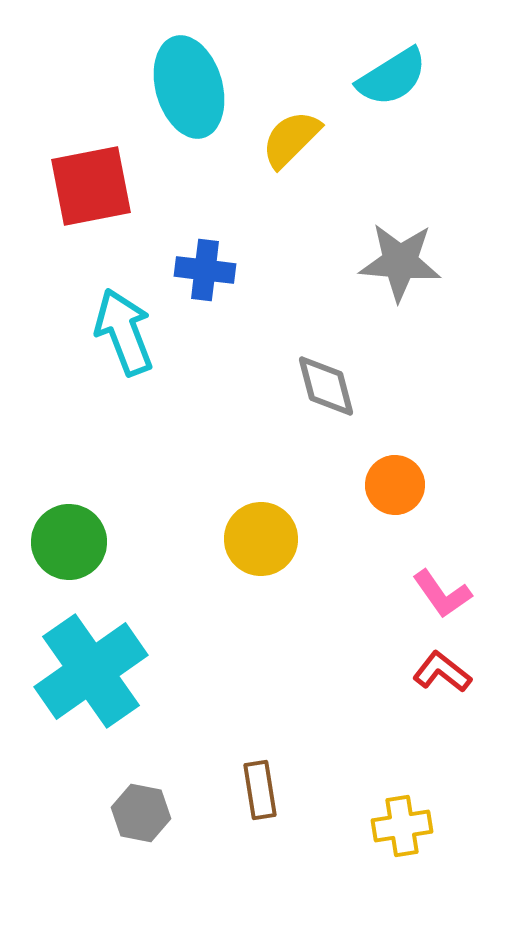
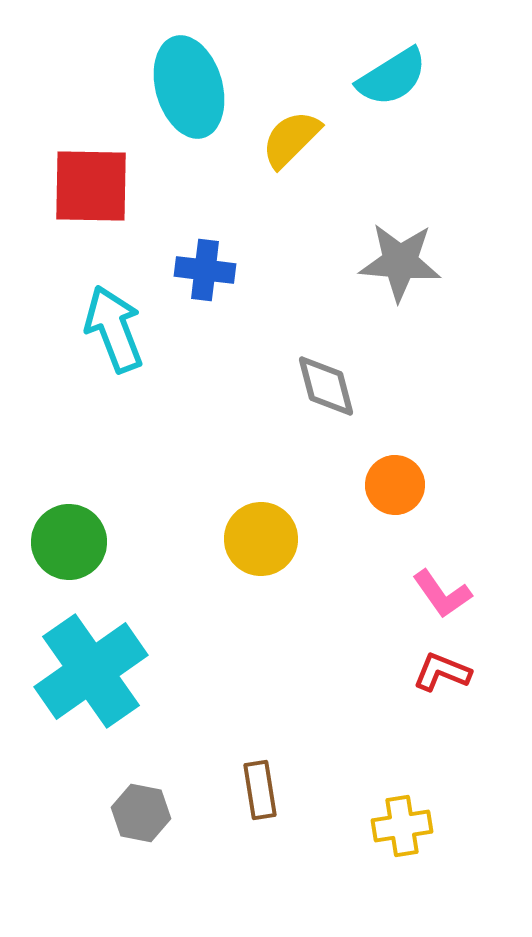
red square: rotated 12 degrees clockwise
cyan arrow: moved 10 px left, 3 px up
red L-shape: rotated 16 degrees counterclockwise
